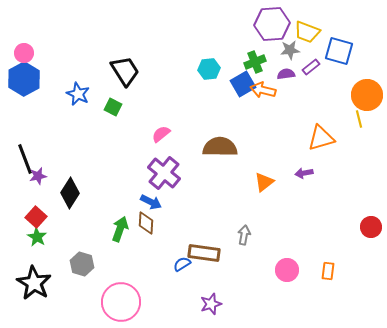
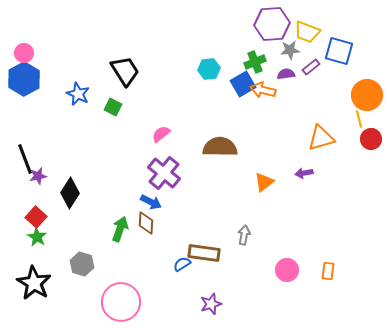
red circle at (371, 227): moved 88 px up
